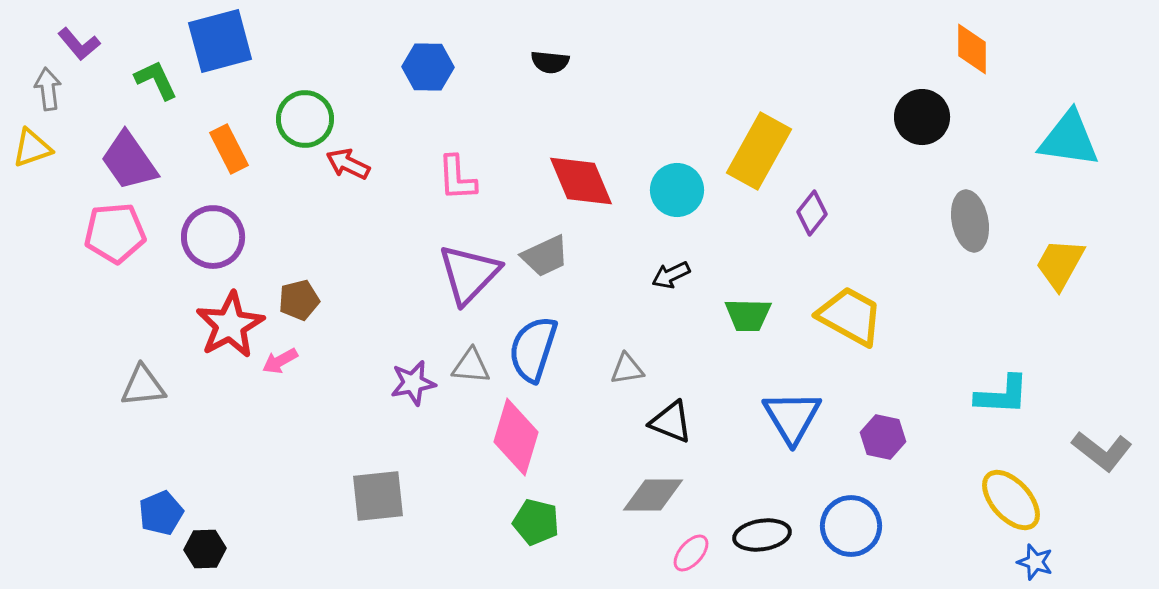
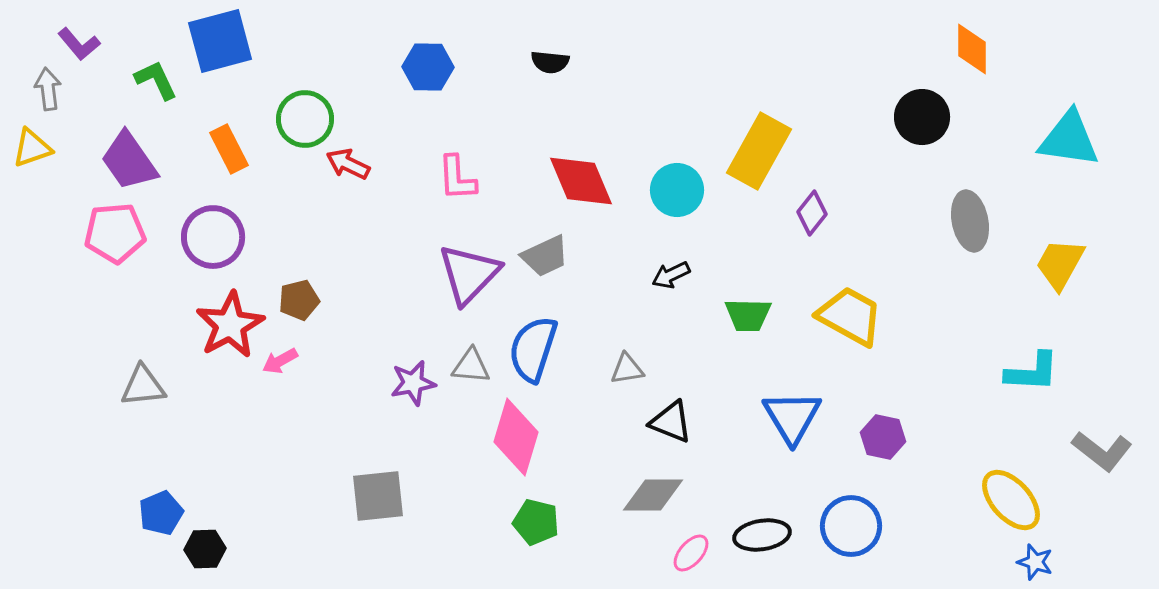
cyan L-shape at (1002, 395): moved 30 px right, 23 px up
